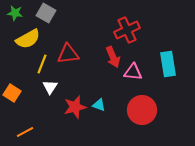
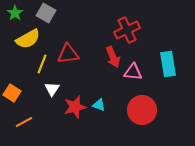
green star: rotated 28 degrees clockwise
white triangle: moved 2 px right, 2 px down
orange line: moved 1 px left, 10 px up
